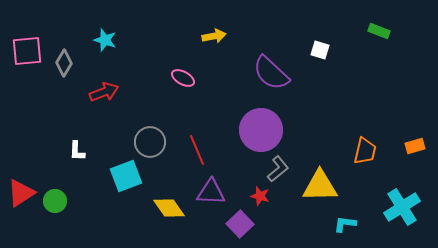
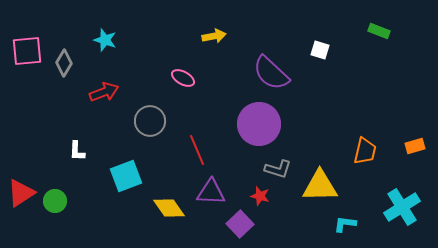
purple circle: moved 2 px left, 6 px up
gray circle: moved 21 px up
gray L-shape: rotated 56 degrees clockwise
